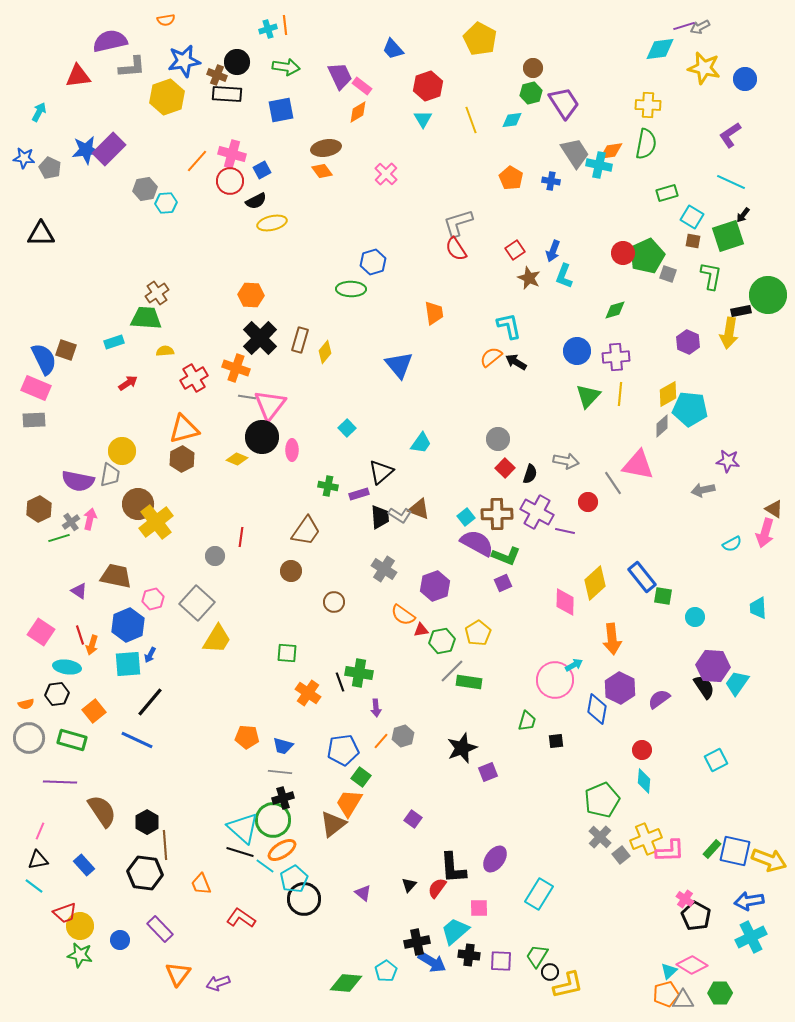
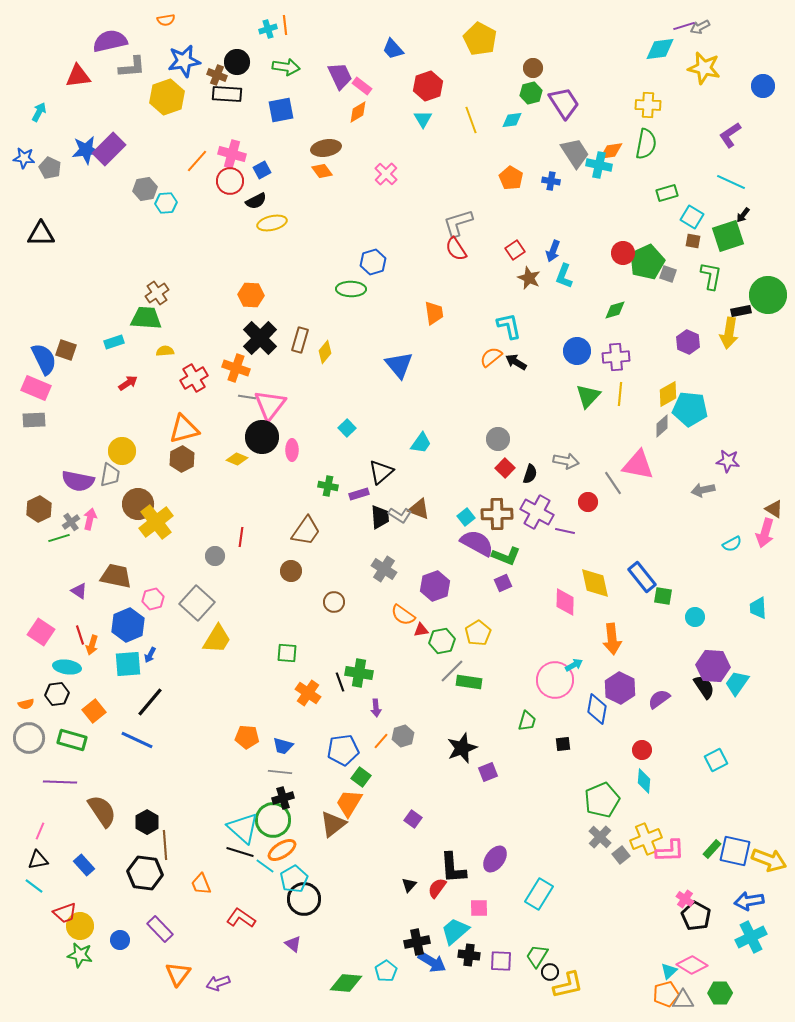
blue circle at (745, 79): moved 18 px right, 7 px down
green pentagon at (647, 256): moved 6 px down
yellow diamond at (595, 583): rotated 60 degrees counterclockwise
black square at (556, 741): moved 7 px right, 3 px down
purple triangle at (363, 893): moved 70 px left, 51 px down
